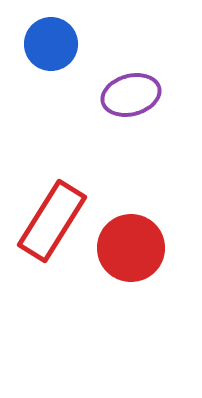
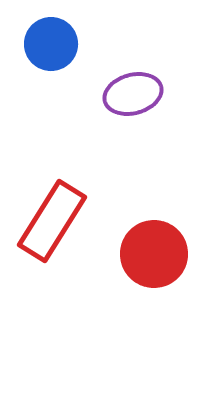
purple ellipse: moved 2 px right, 1 px up
red circle: moved 23 px right, 6 px down
